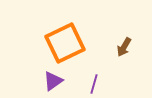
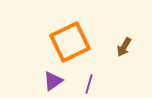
orange square: moved 5 px right, 1 px up
purple line: moved 5 px left
